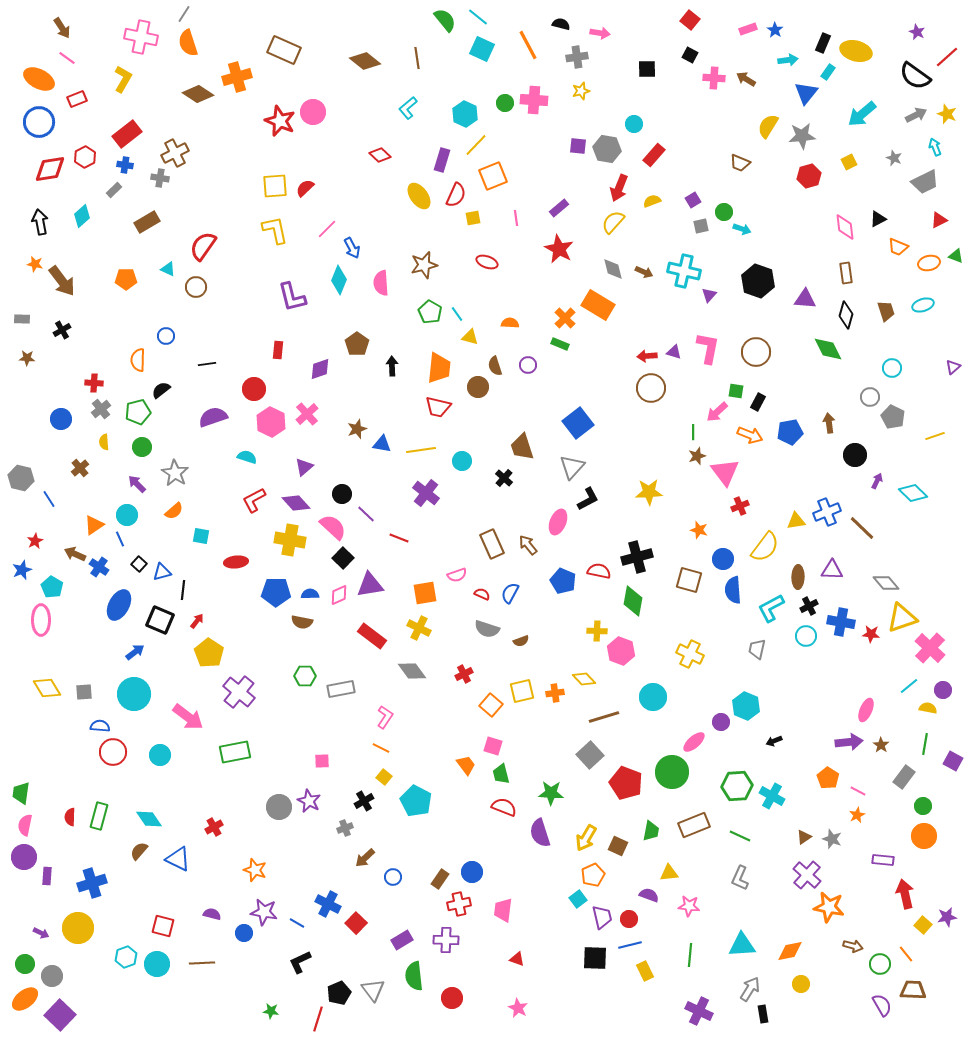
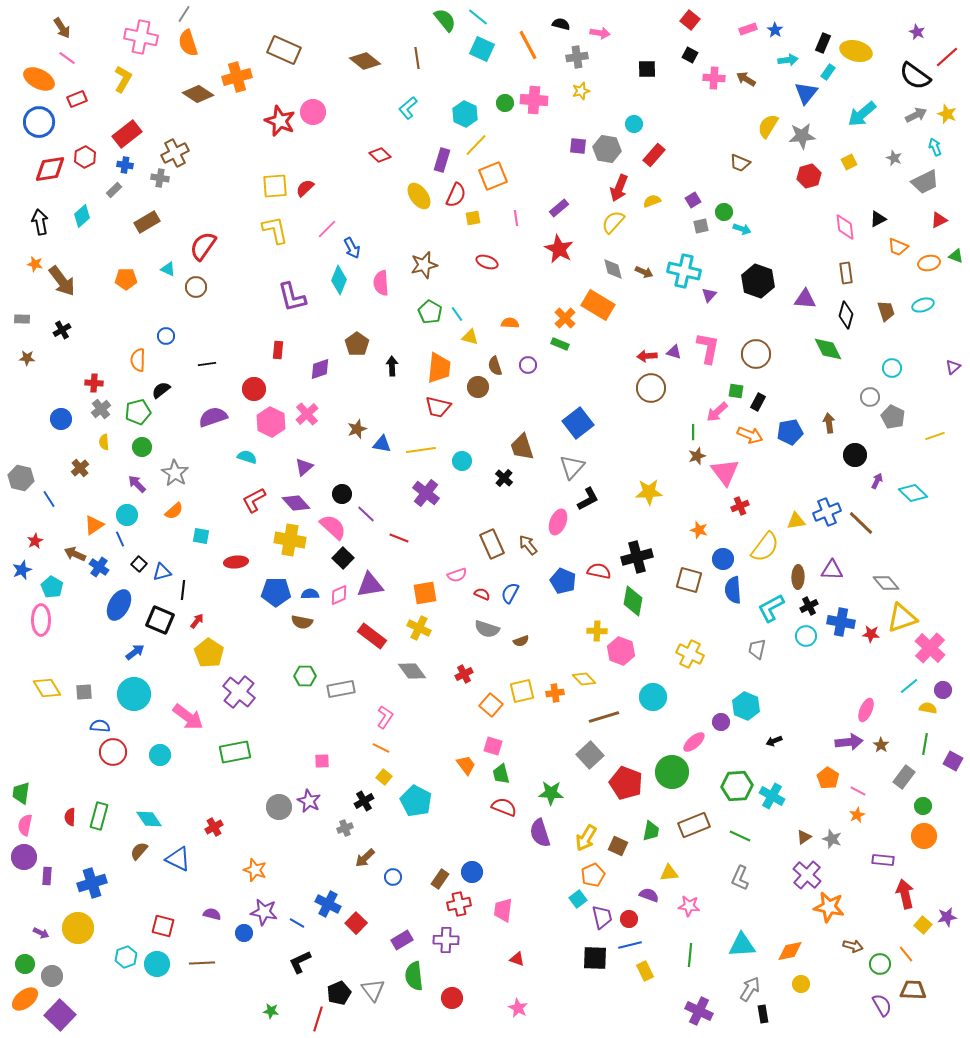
brown circle at (756, 352): moved 2 px down
brown line at (862, 528): moved 1 px left, 5 px up
